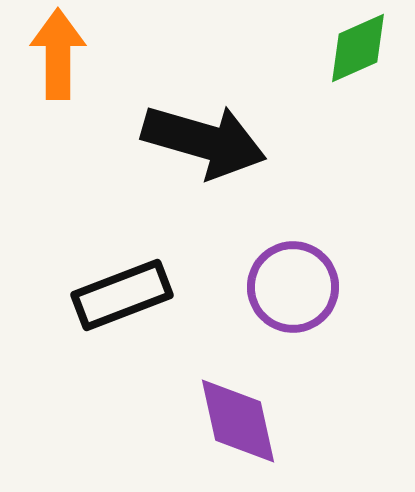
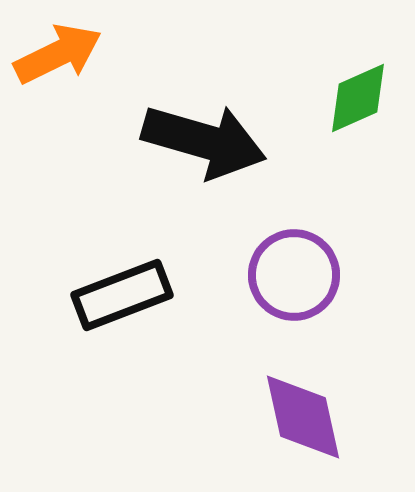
green diamond: moved 50 px down
orange arrow: rotated 64 degrees clockwise
purple circle: moved 1 px right, 12 px up
purple diamond: moved 65 px right, 4 px up
